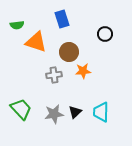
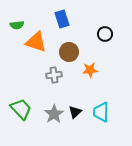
orange star: moved 7 px right, 1 px up
gray star: rotated 24 degrees counterclockwise
